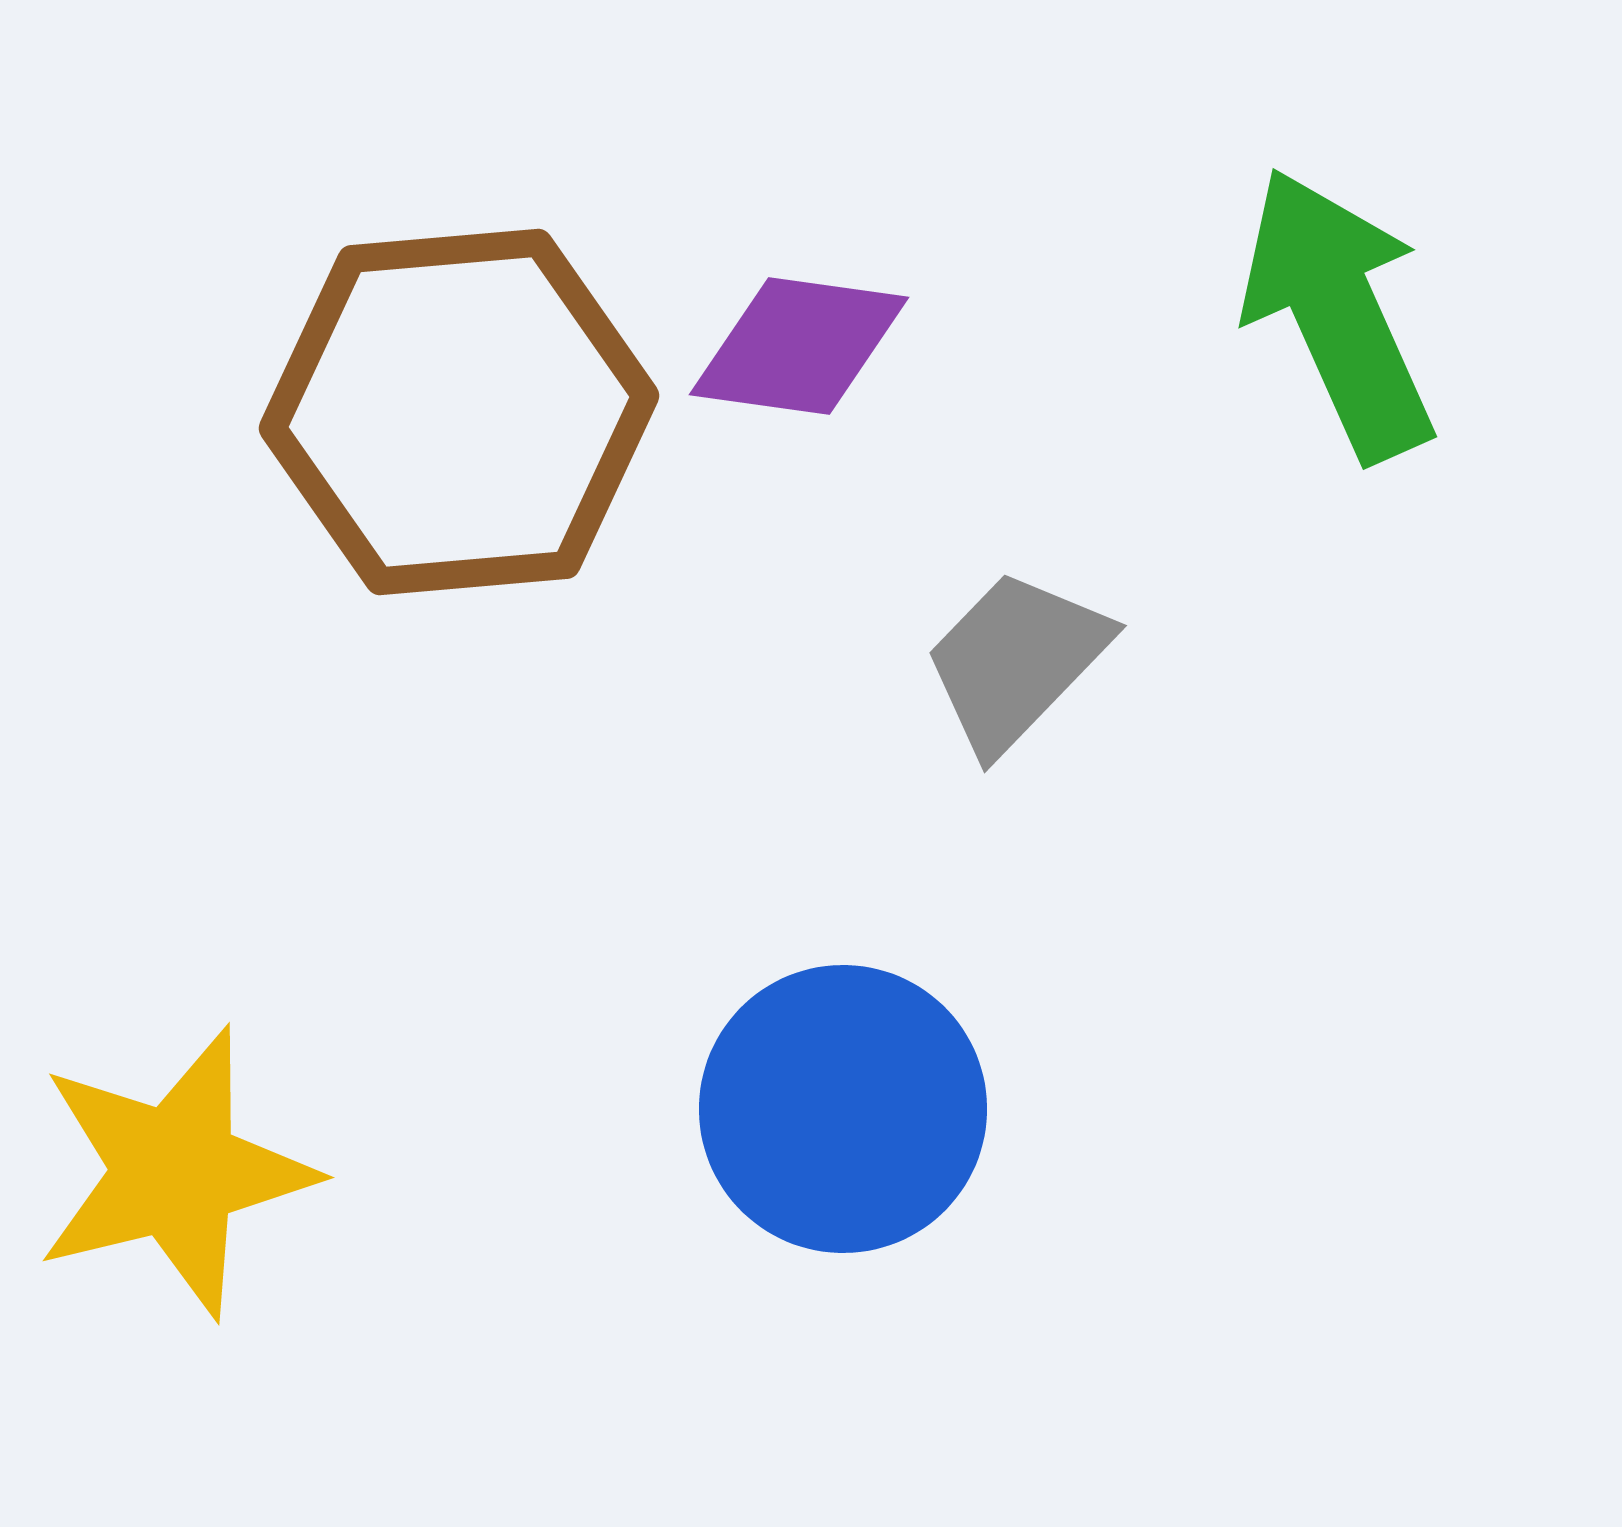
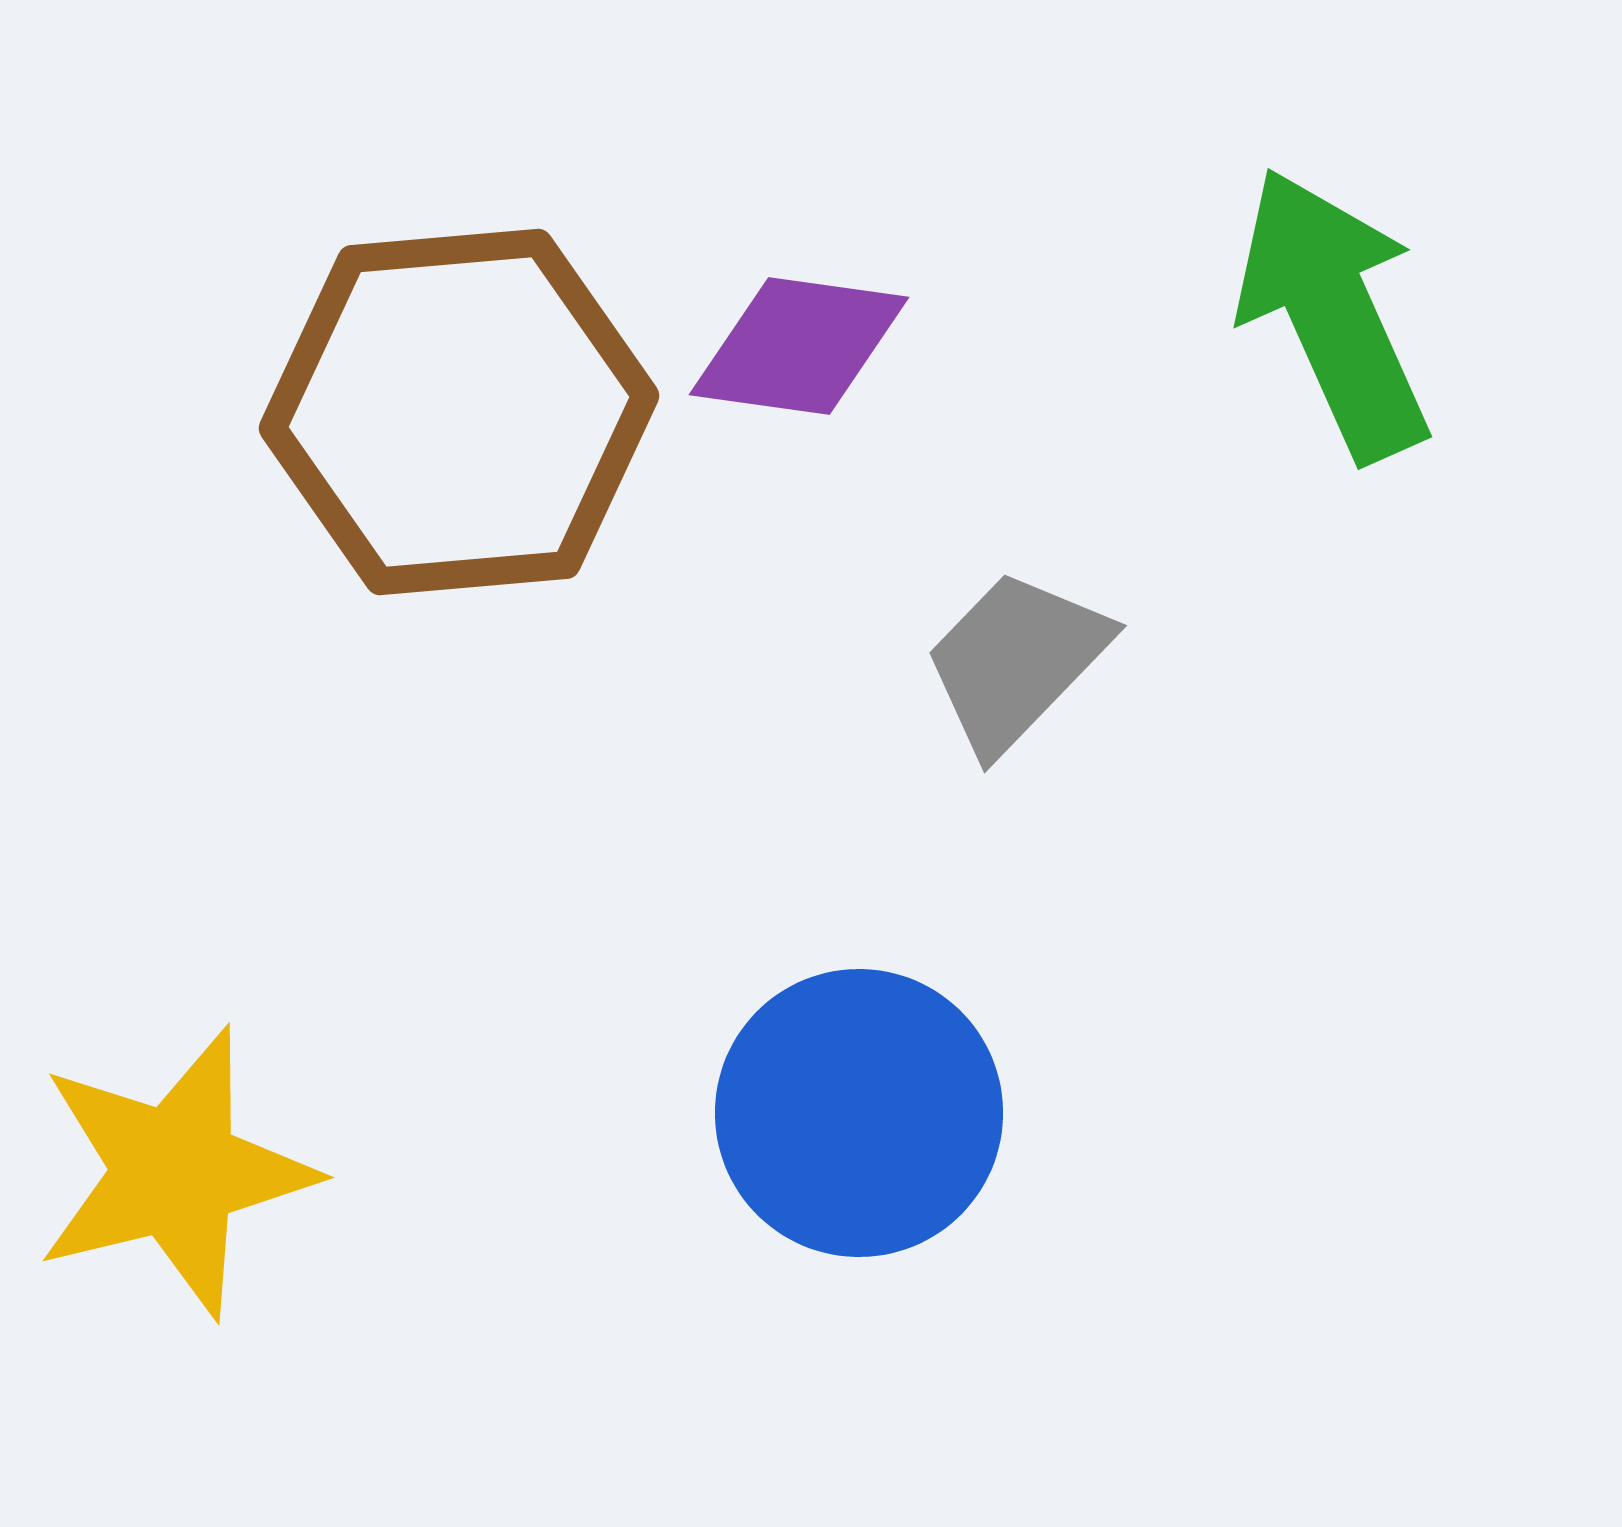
green arrow: moved 5 px left
blue circle: moved 16 px right, 4 px down
